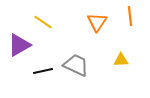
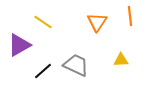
black line: rotated 30 degrees counterclockwise
